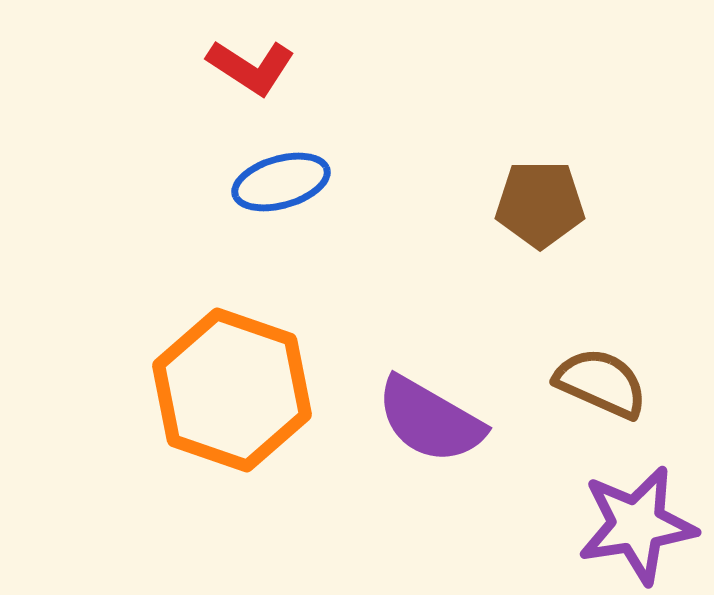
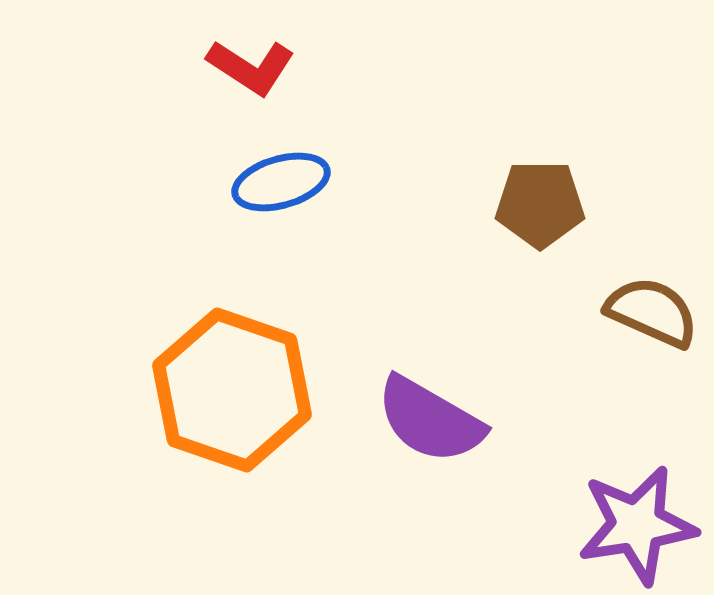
brown semicircle: moved 51 px right, 71 px up
